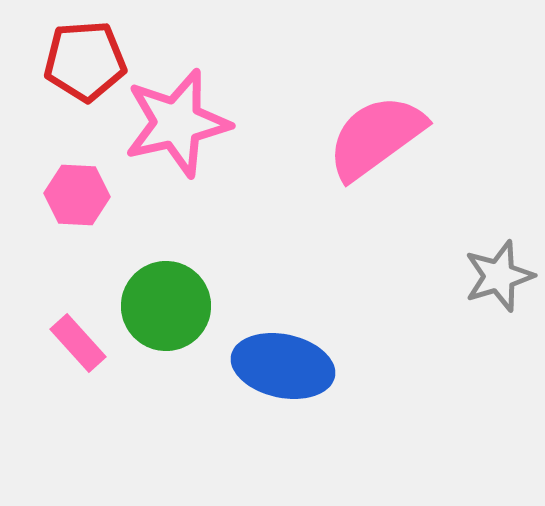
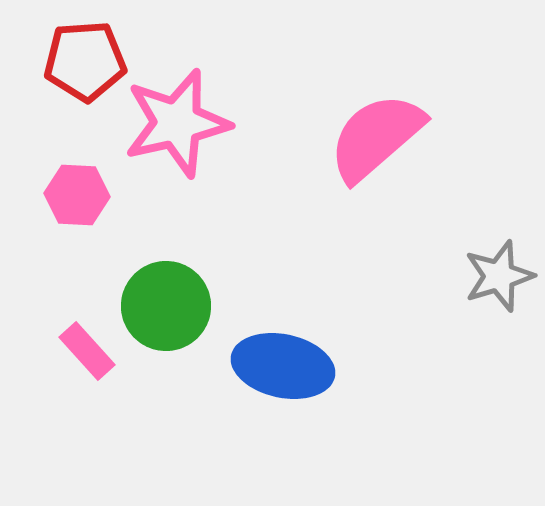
pink semicircle: rotated 5 degrees counterclockwise
pink rectangle: moved 9 px right, 8 px down
